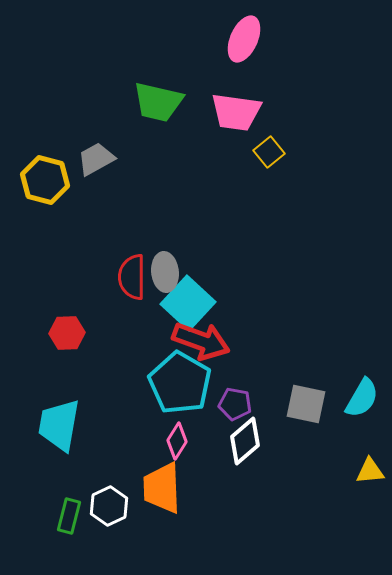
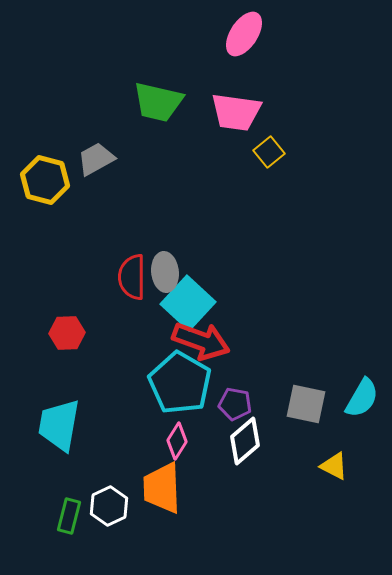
pink ellipse: moved 5 px up; rotated 9 degrees clockwise
yellow triangle: moved 36 px left, 5 px up; rotated 32 degrees clockwise
